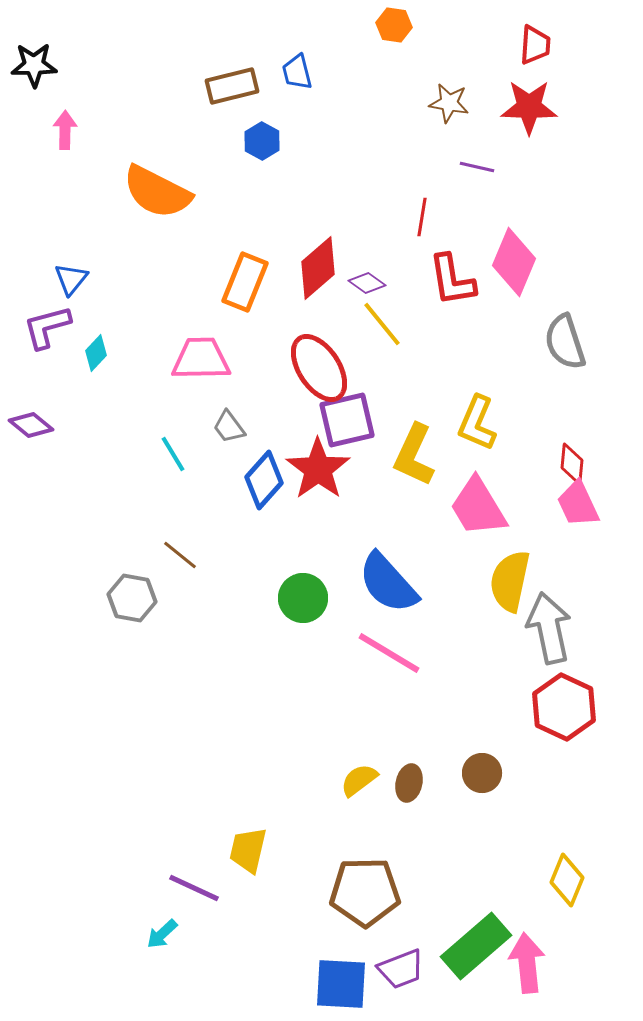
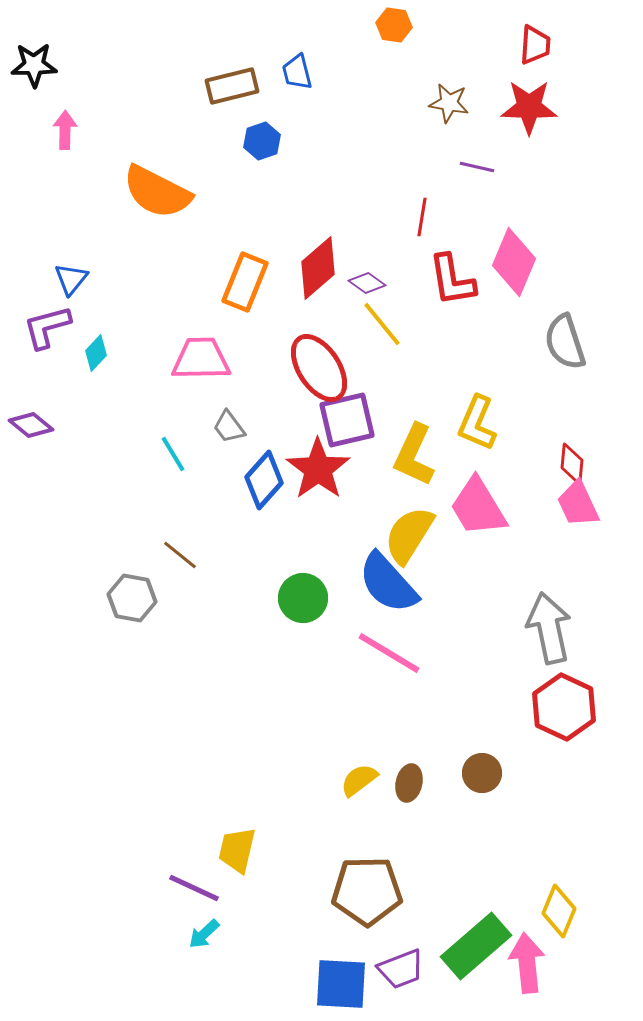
blue hexagon at (262, 141): rotated 12 degrees clockwise
yellow semicircle at (510, 581): moved 101 px left, 46 px up; rotated 20 degrees clockwise
yellow trapezoid at (248, 850): moved 11 px left
yellow diamond at (567, 880): moved 8 px left, 31 px down
brown pentagon at (365, 892): moved 2 px right, 1 px up
cyan arrow at (162, 934): moved 42 px right
